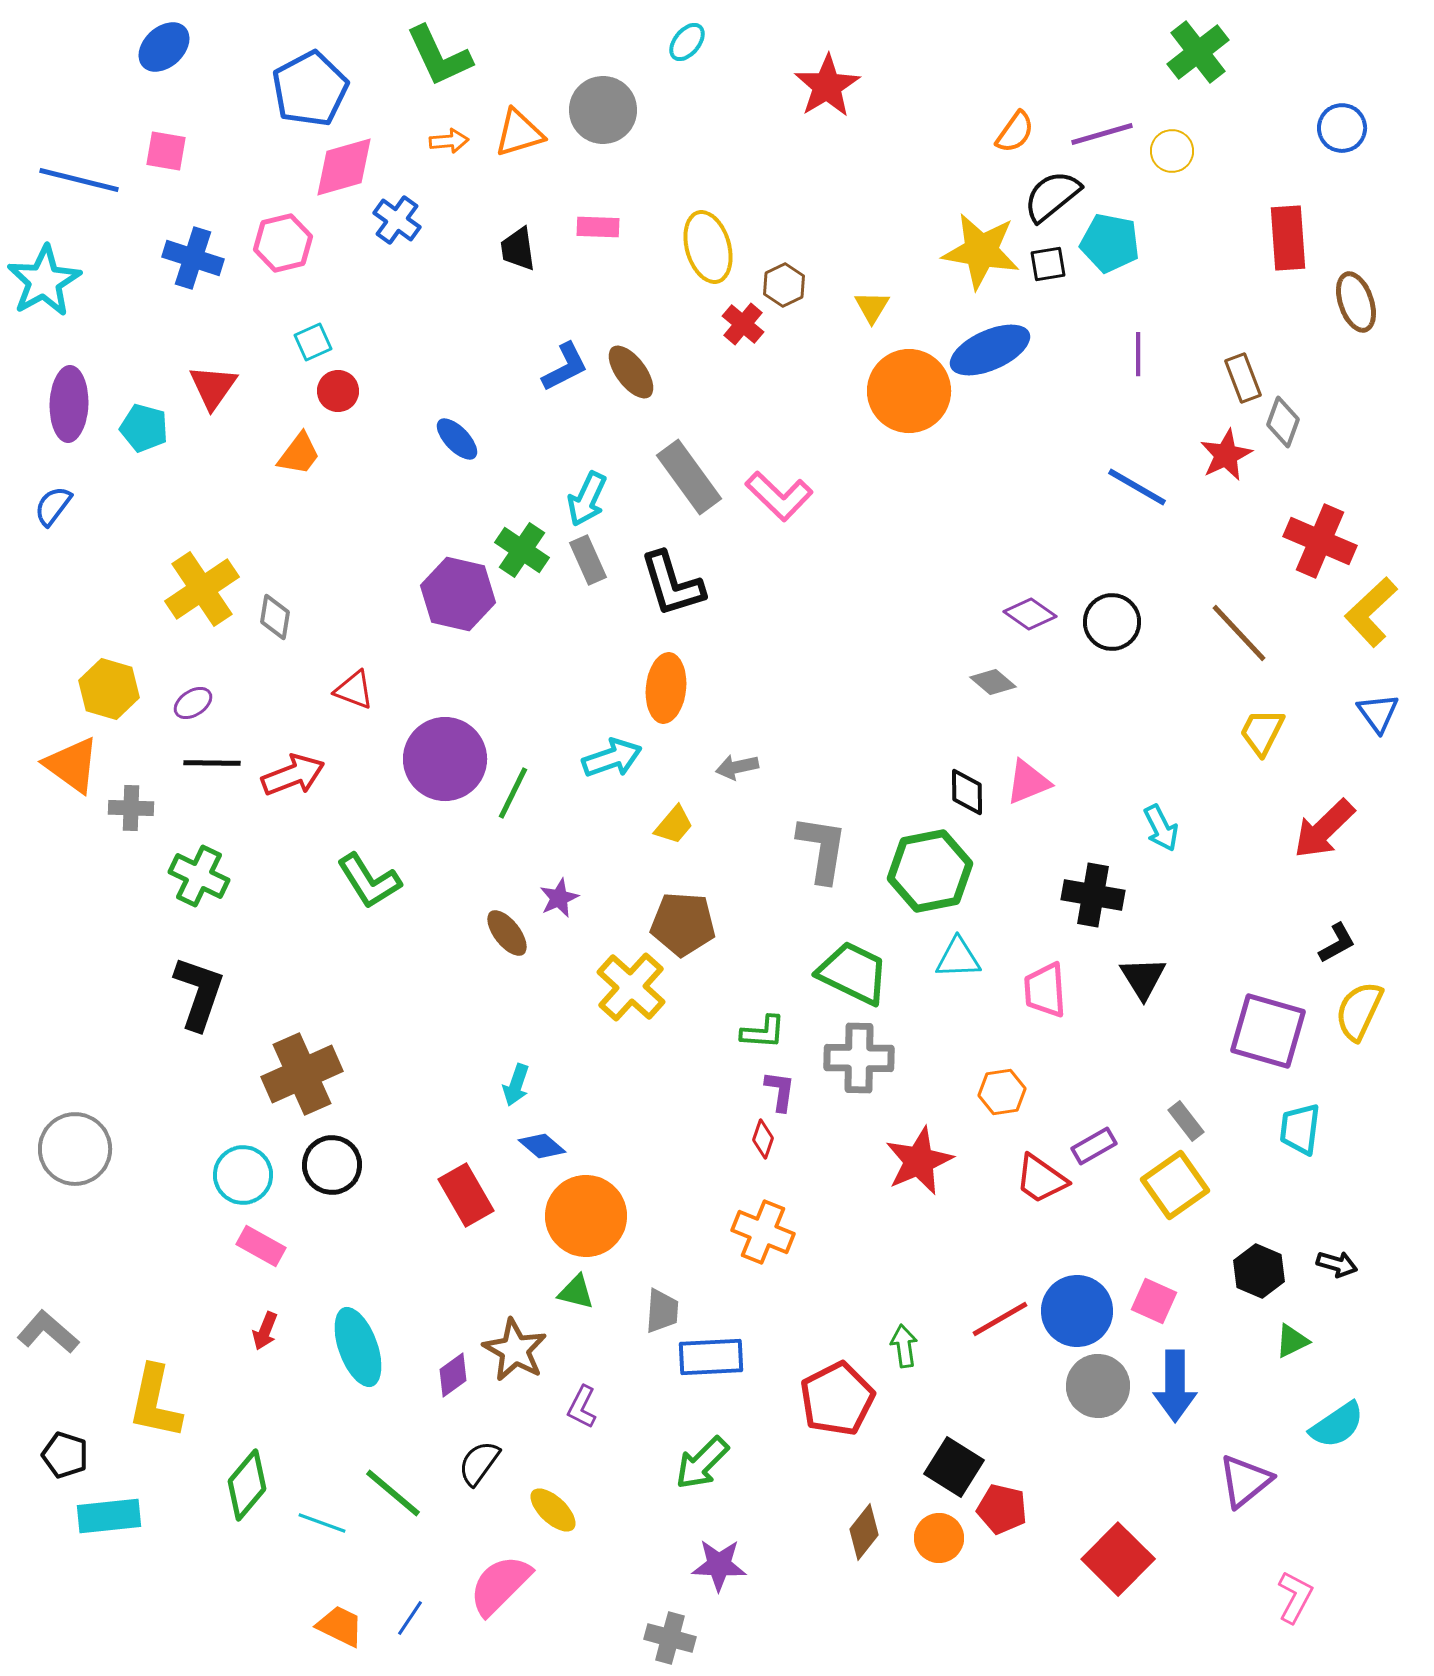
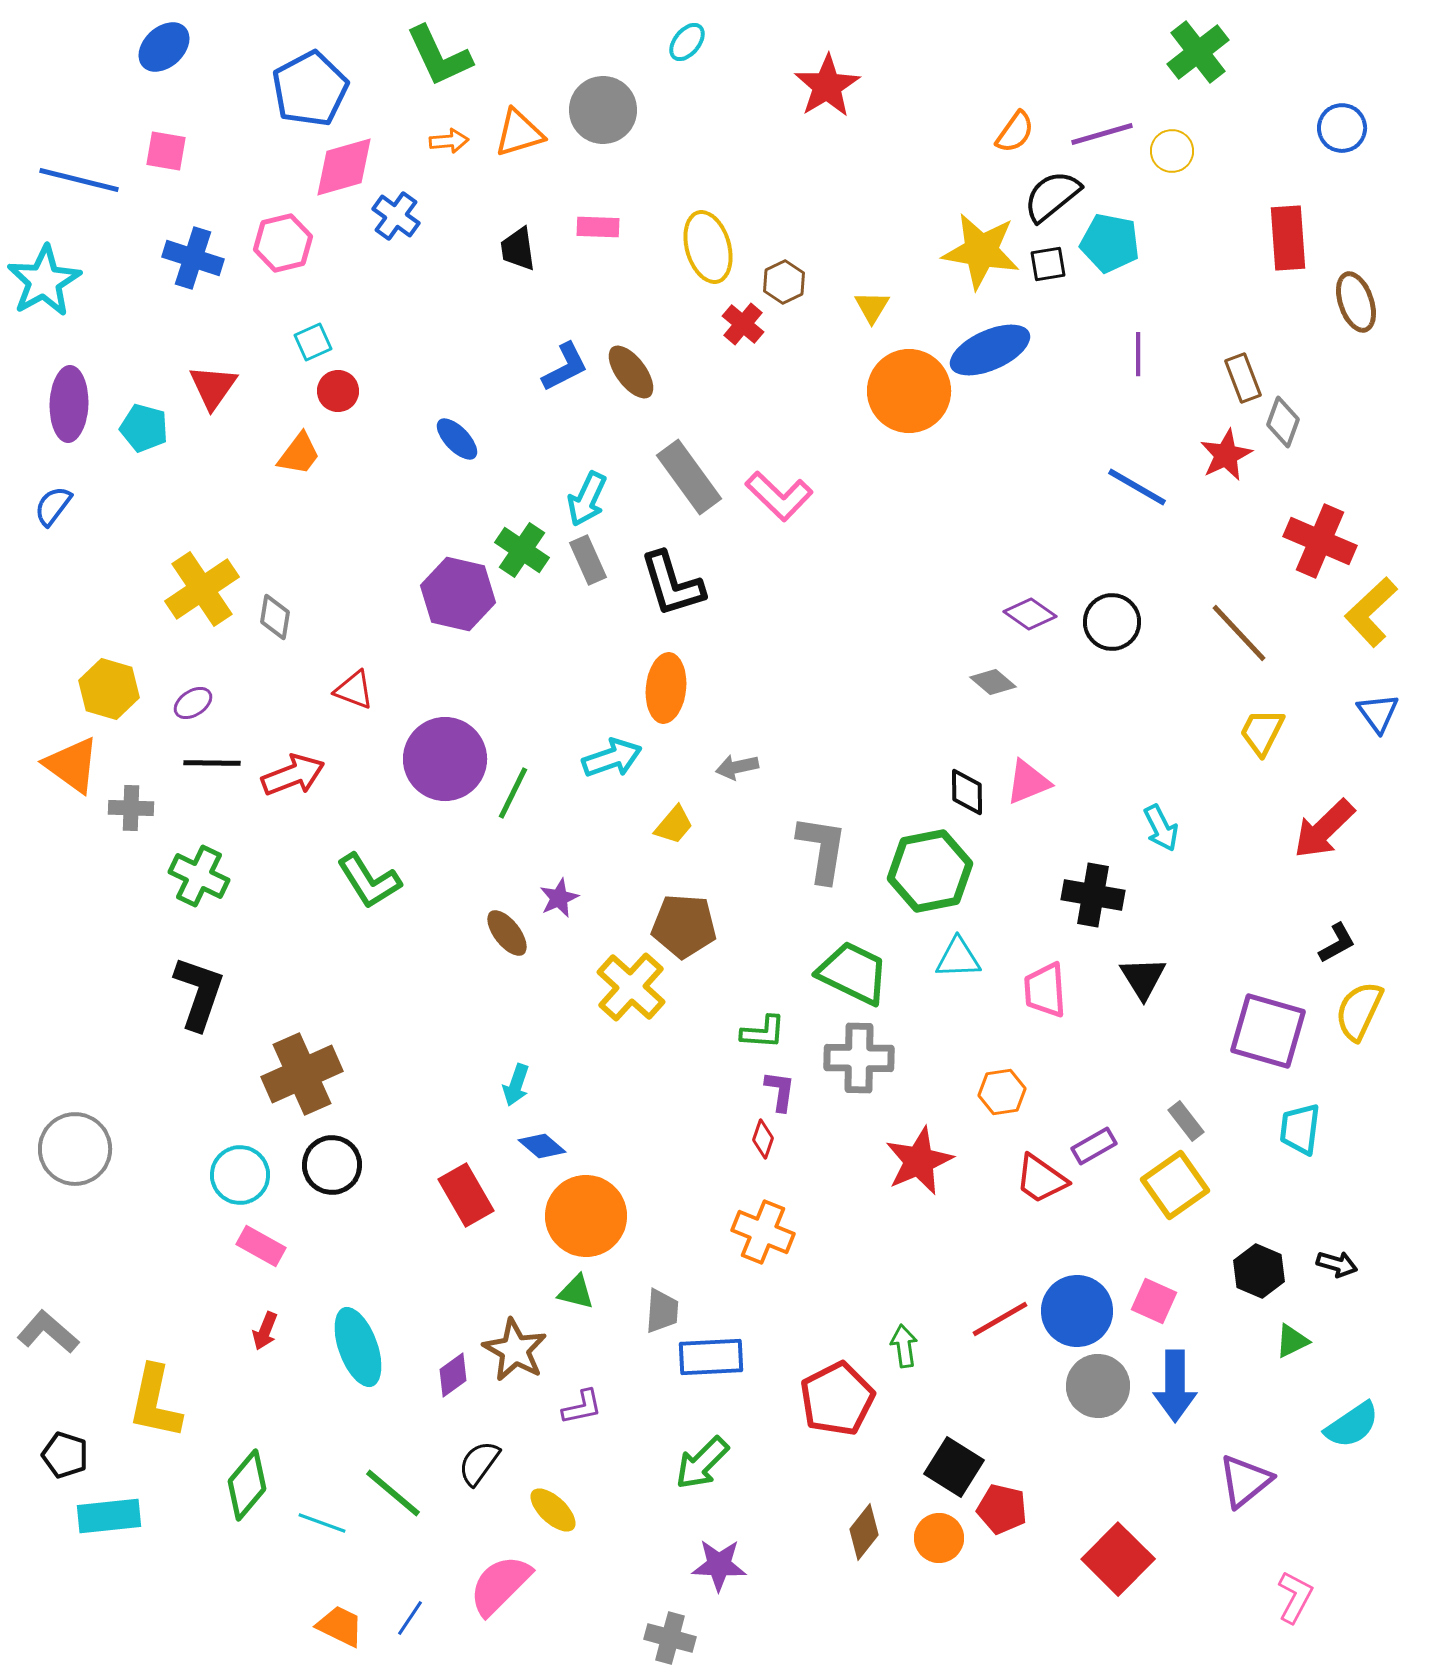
blue cross at (397, 220): moved 1 px left, 4 px up
brown hexagon at (784, 285): moved 3 px up
brown pentagon at (683, 924): moved 1 px right, 2 px down
cyan circle at (243, 1175): moved 3 px left
purple L-shape at (582, 1407): rotated 129 degrees counterclockwise
cyan semicircle at (1337, 1425): moved 15 px right
